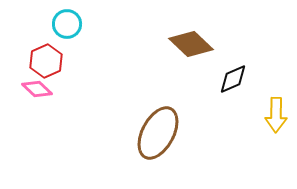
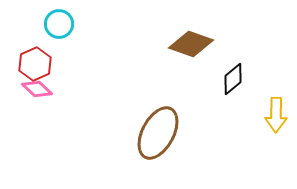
cyan circle: moved 8 px left
brown diamond: rotated 24 degrees counterclockwise
red hexagon: moved 11 px left, 3 px down
black diamond: rotated 16 degrees counterclockwise
